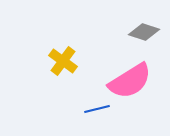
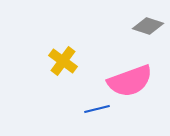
gray diamond: moved 4 px right, 6 px up
pink semicircle: rotated 12 degrees clockwise
